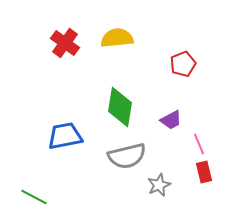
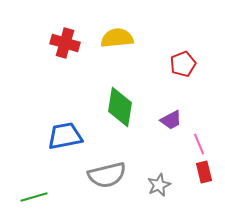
red cross: rotated 20 degrees counterclockwise
gray semicircle: moved 20 px left, 19 px down
green line: rotated 44 degrees counterclockwise
